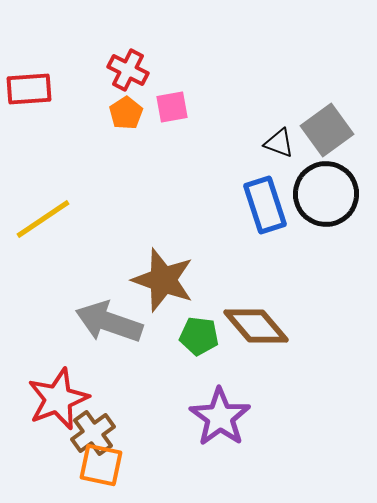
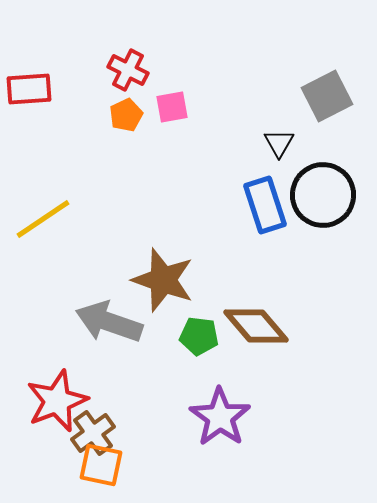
orange pentagon: moved 2 px down; rotated 8 degrees clockwise
gray square: moved 34 px up; rotated 9 degrees clockwise
black triangle: rotated 40 degrees clockwise
black circle: moved 3 px left, 1 px down
red star: moved 1 px left, 2 px down
